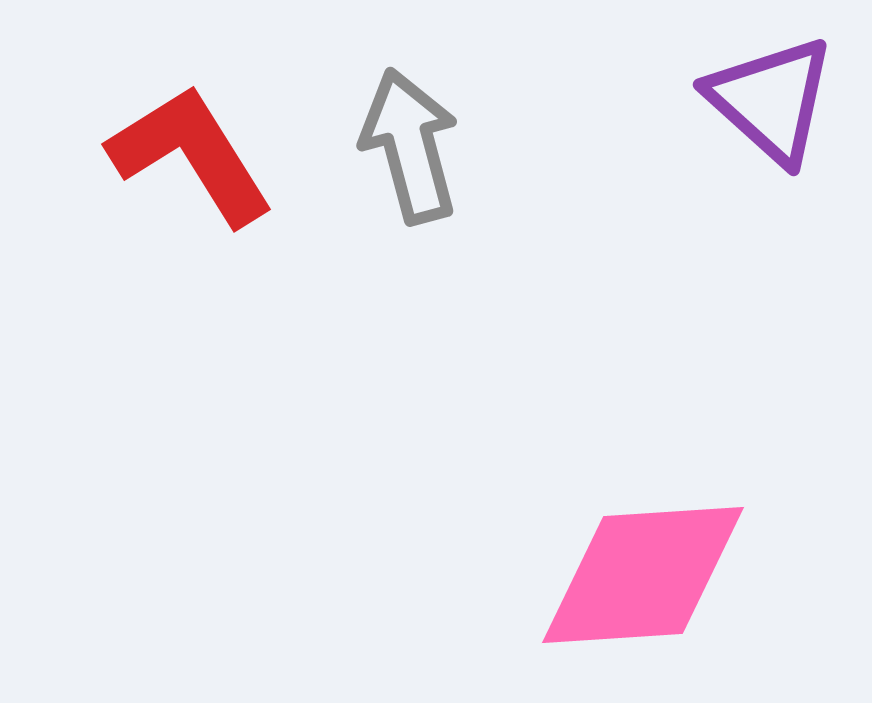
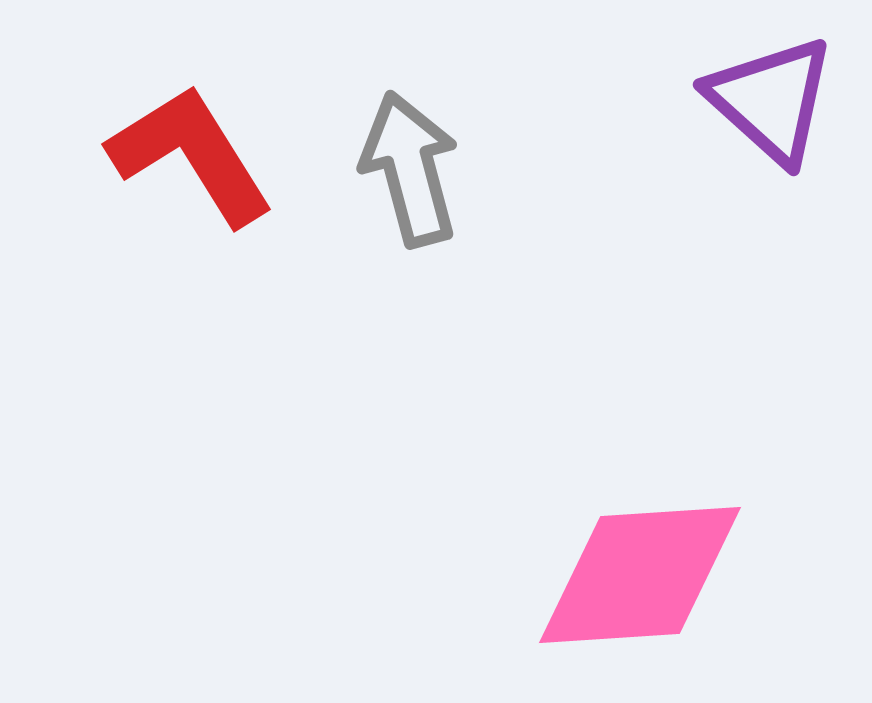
gray arrow: moved 23 px down
pink diamond: moved 3 px left
